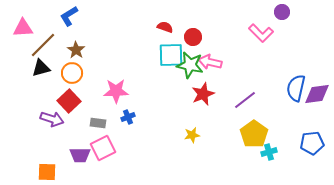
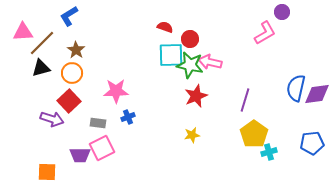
pink triangle: moved 4 px down
pink L-shape: moved 4 px right; rotated 75 degrees counterclockwise
red circle: moved 3 px left, 2 px down
brown line: moved 1 px left, 2 px up
red star: moved 7 px left, 2 px down
purple line: rotated 35 degrees counterclockwise
pink square: moved 1 px left
